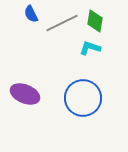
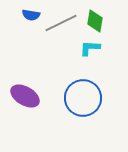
blue semicircle: moved 1 px down; rotated 54 degrees counterclockwise
gray line: moved 1 px left
cyan L-shape: rotated 15 degrees counterclockwise
purple ellipse: moved 2 px down; rotated 8 degrees clockwise
